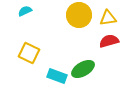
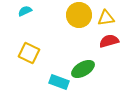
yellow triangle: moved 2 px left
cyan rectangle: moved 2 px right, 6 px down
